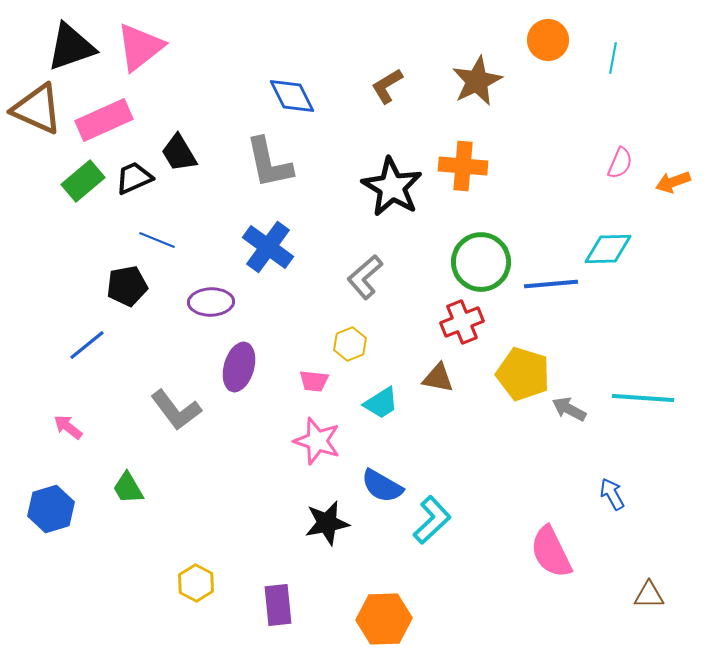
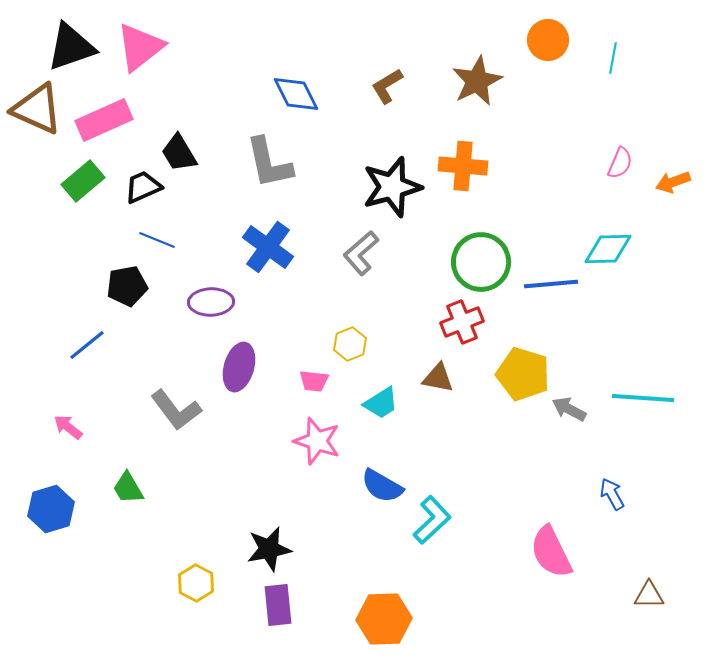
blue diamond at (292, 96): moved 4 px right, 2 px up
black trapezoid at (134, 178): moved 9 px right, 9 px down
black star at (392, 187): rotated 26 degrees clockwise
gray L-shape at (365, 277): moved 4 px left, 24 px up
black star at (327, 523): moved 58 px left, 26 px down
